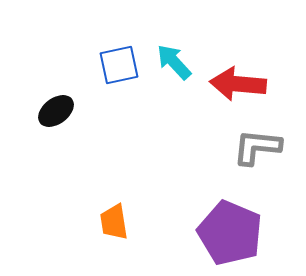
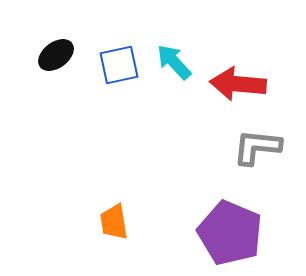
black ellipse: moved 56 px up
